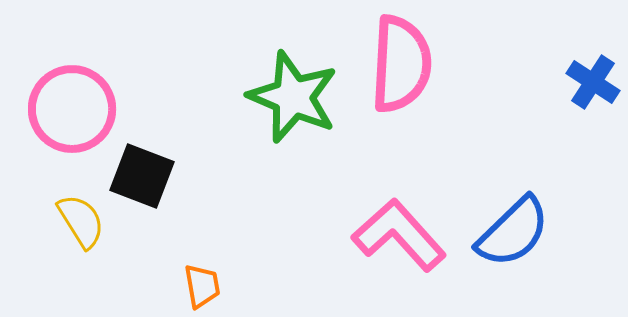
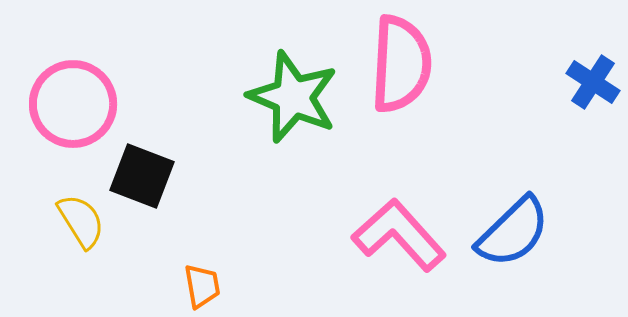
pink circle: moved 1 px right, 5 px up
